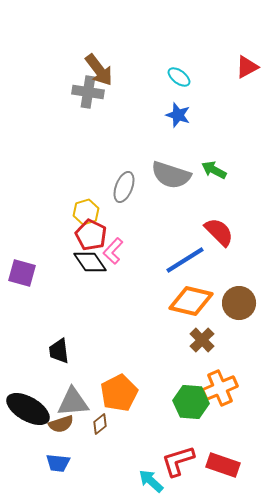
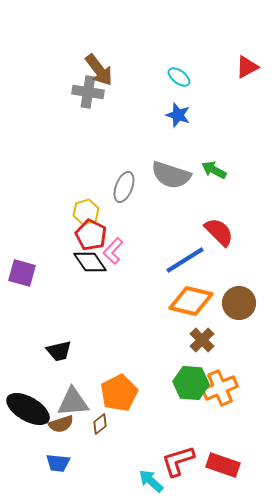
black trapezoid: rotated 96 degrees counterclockwise
green hexagon: moved 19 px up
